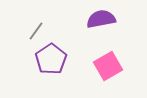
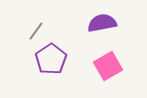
purple semicircle: moved 1 px right, 4 px down
